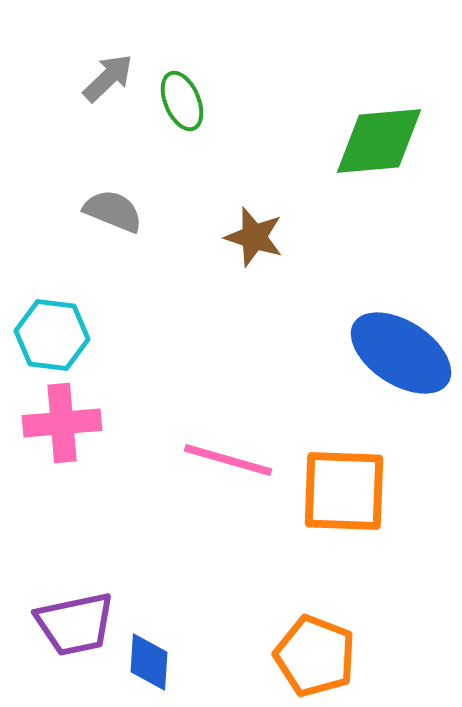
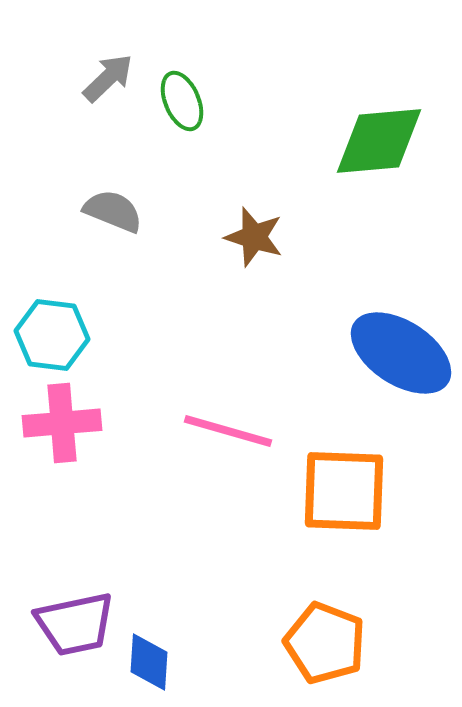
pink line: moved 29 px up
orange pentagon: moved 10 px right, 13 px up
